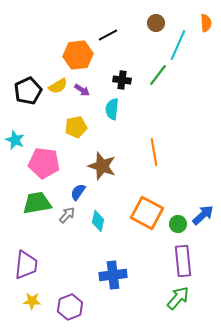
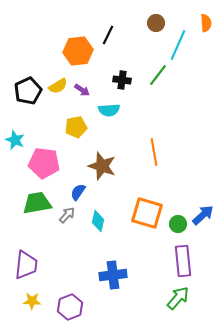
black line: rotated 36 degrees counterclockwise
orange hexagon: moved 4 px up
cyan semicircle: moved 3 px left, 1 px down; rotated 100 degrees counterclockwise
orange square: rotated 12 degrees counterclockwise
